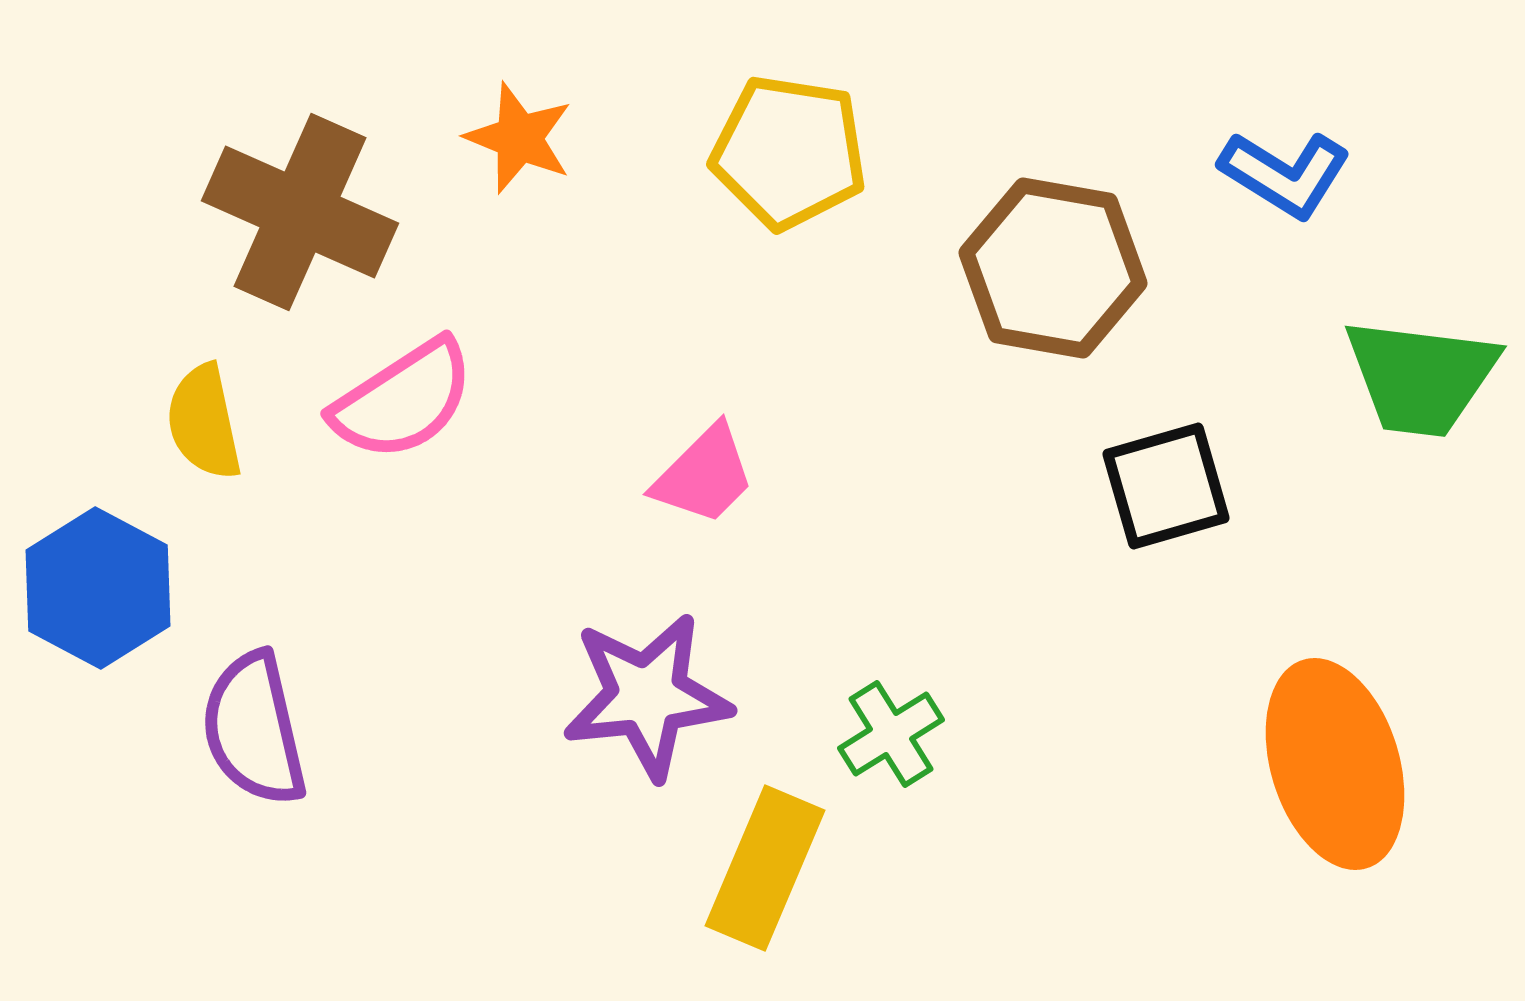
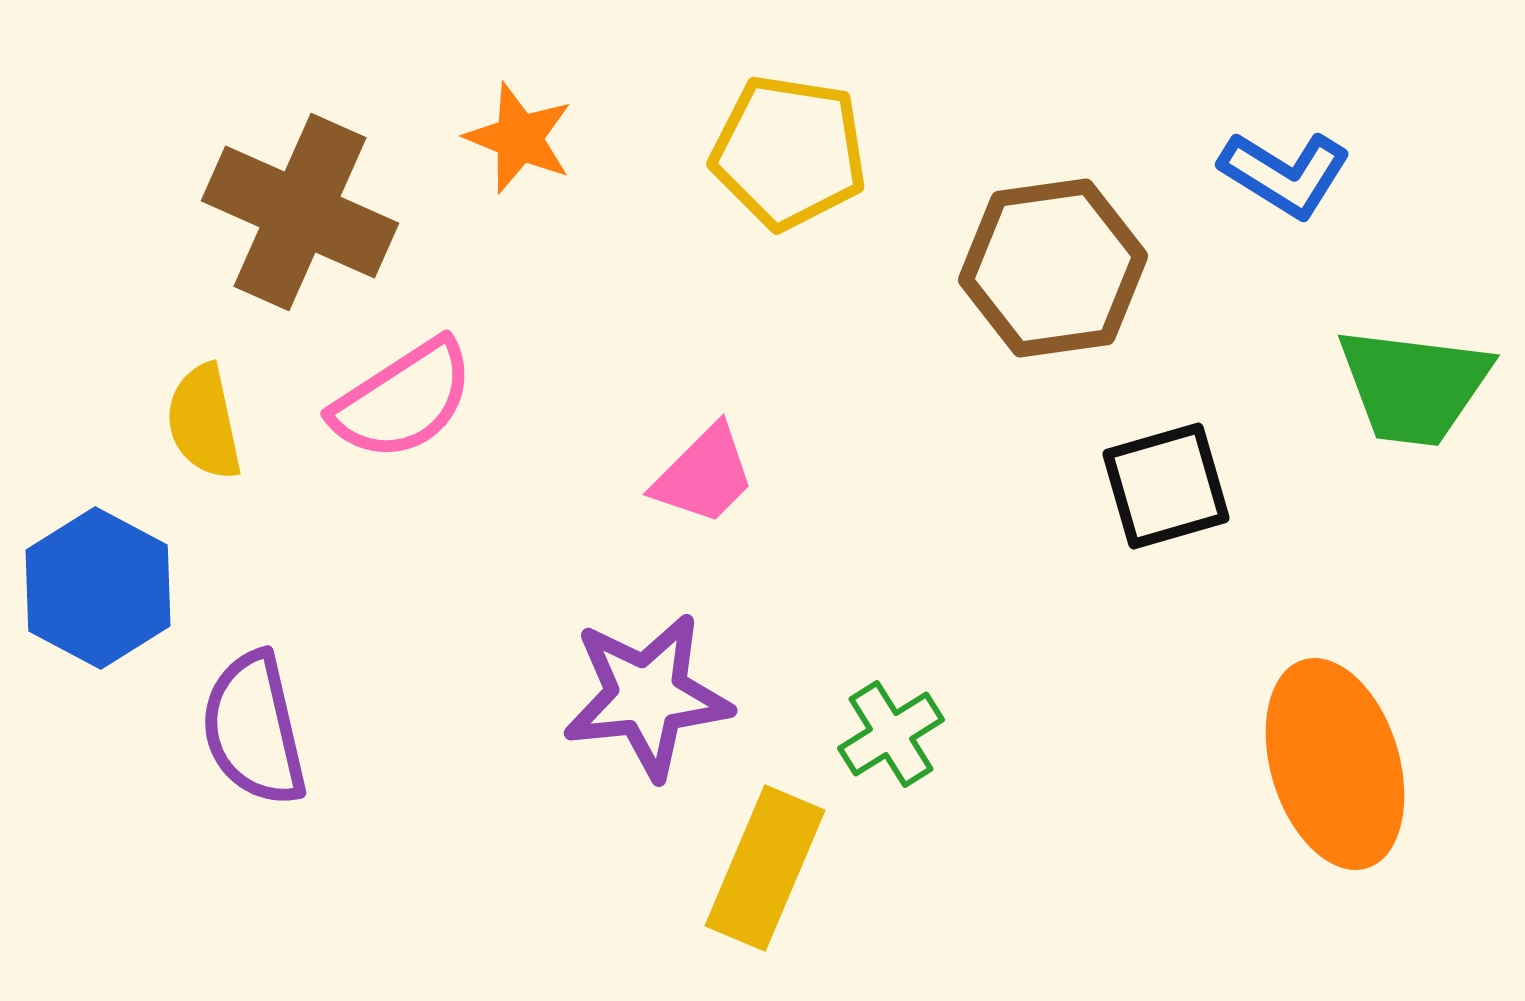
brown hexagon: rotated 18 degrees counterclockwise
green trapezoid: moved 7 px left, 9 px down
